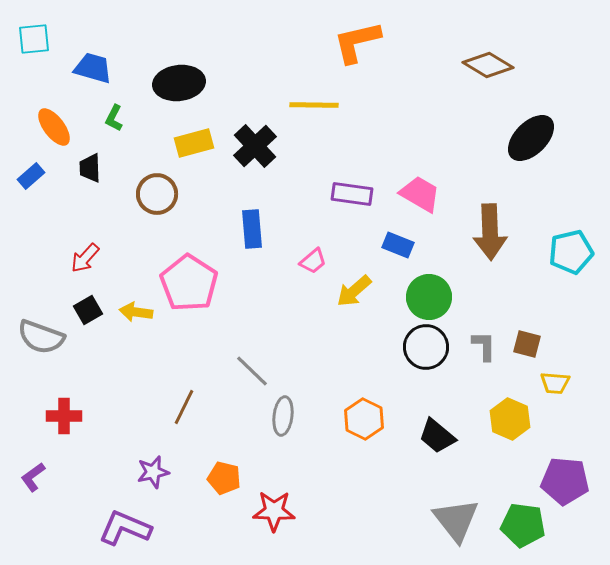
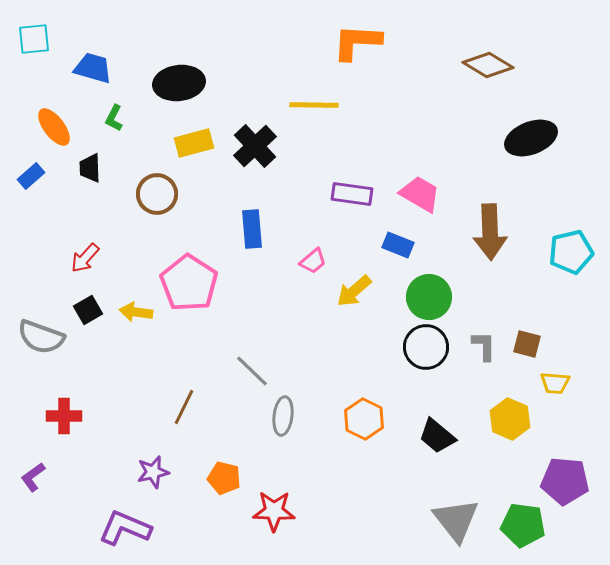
orange L-shape at (357, 42): rotated 16 degrees clockwise
black ellipse at (531, 138): rotated 24 degrees clockwise
